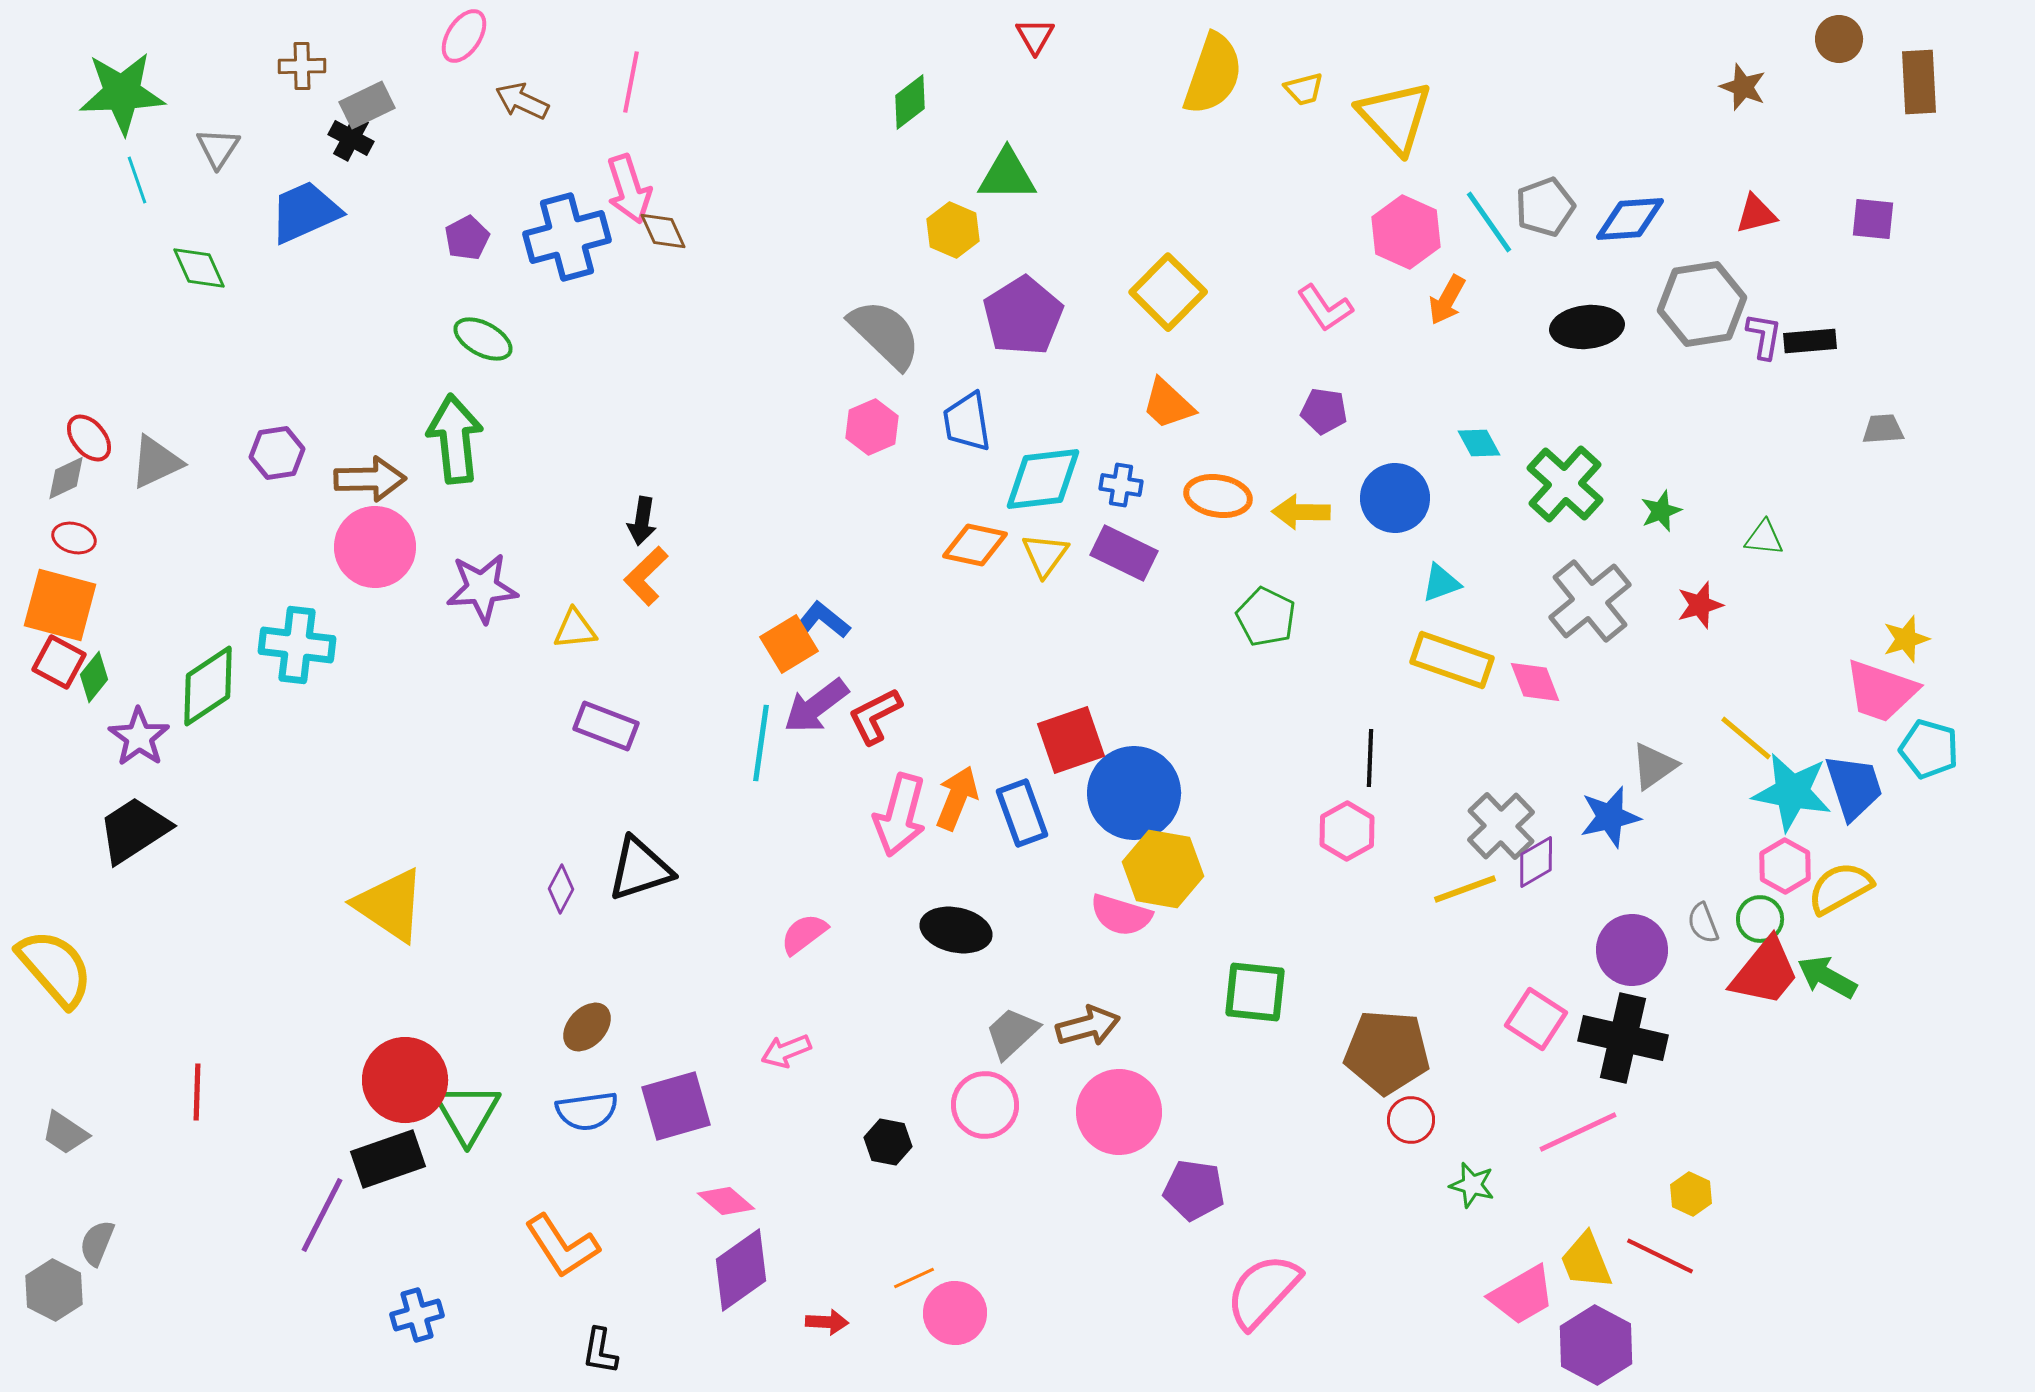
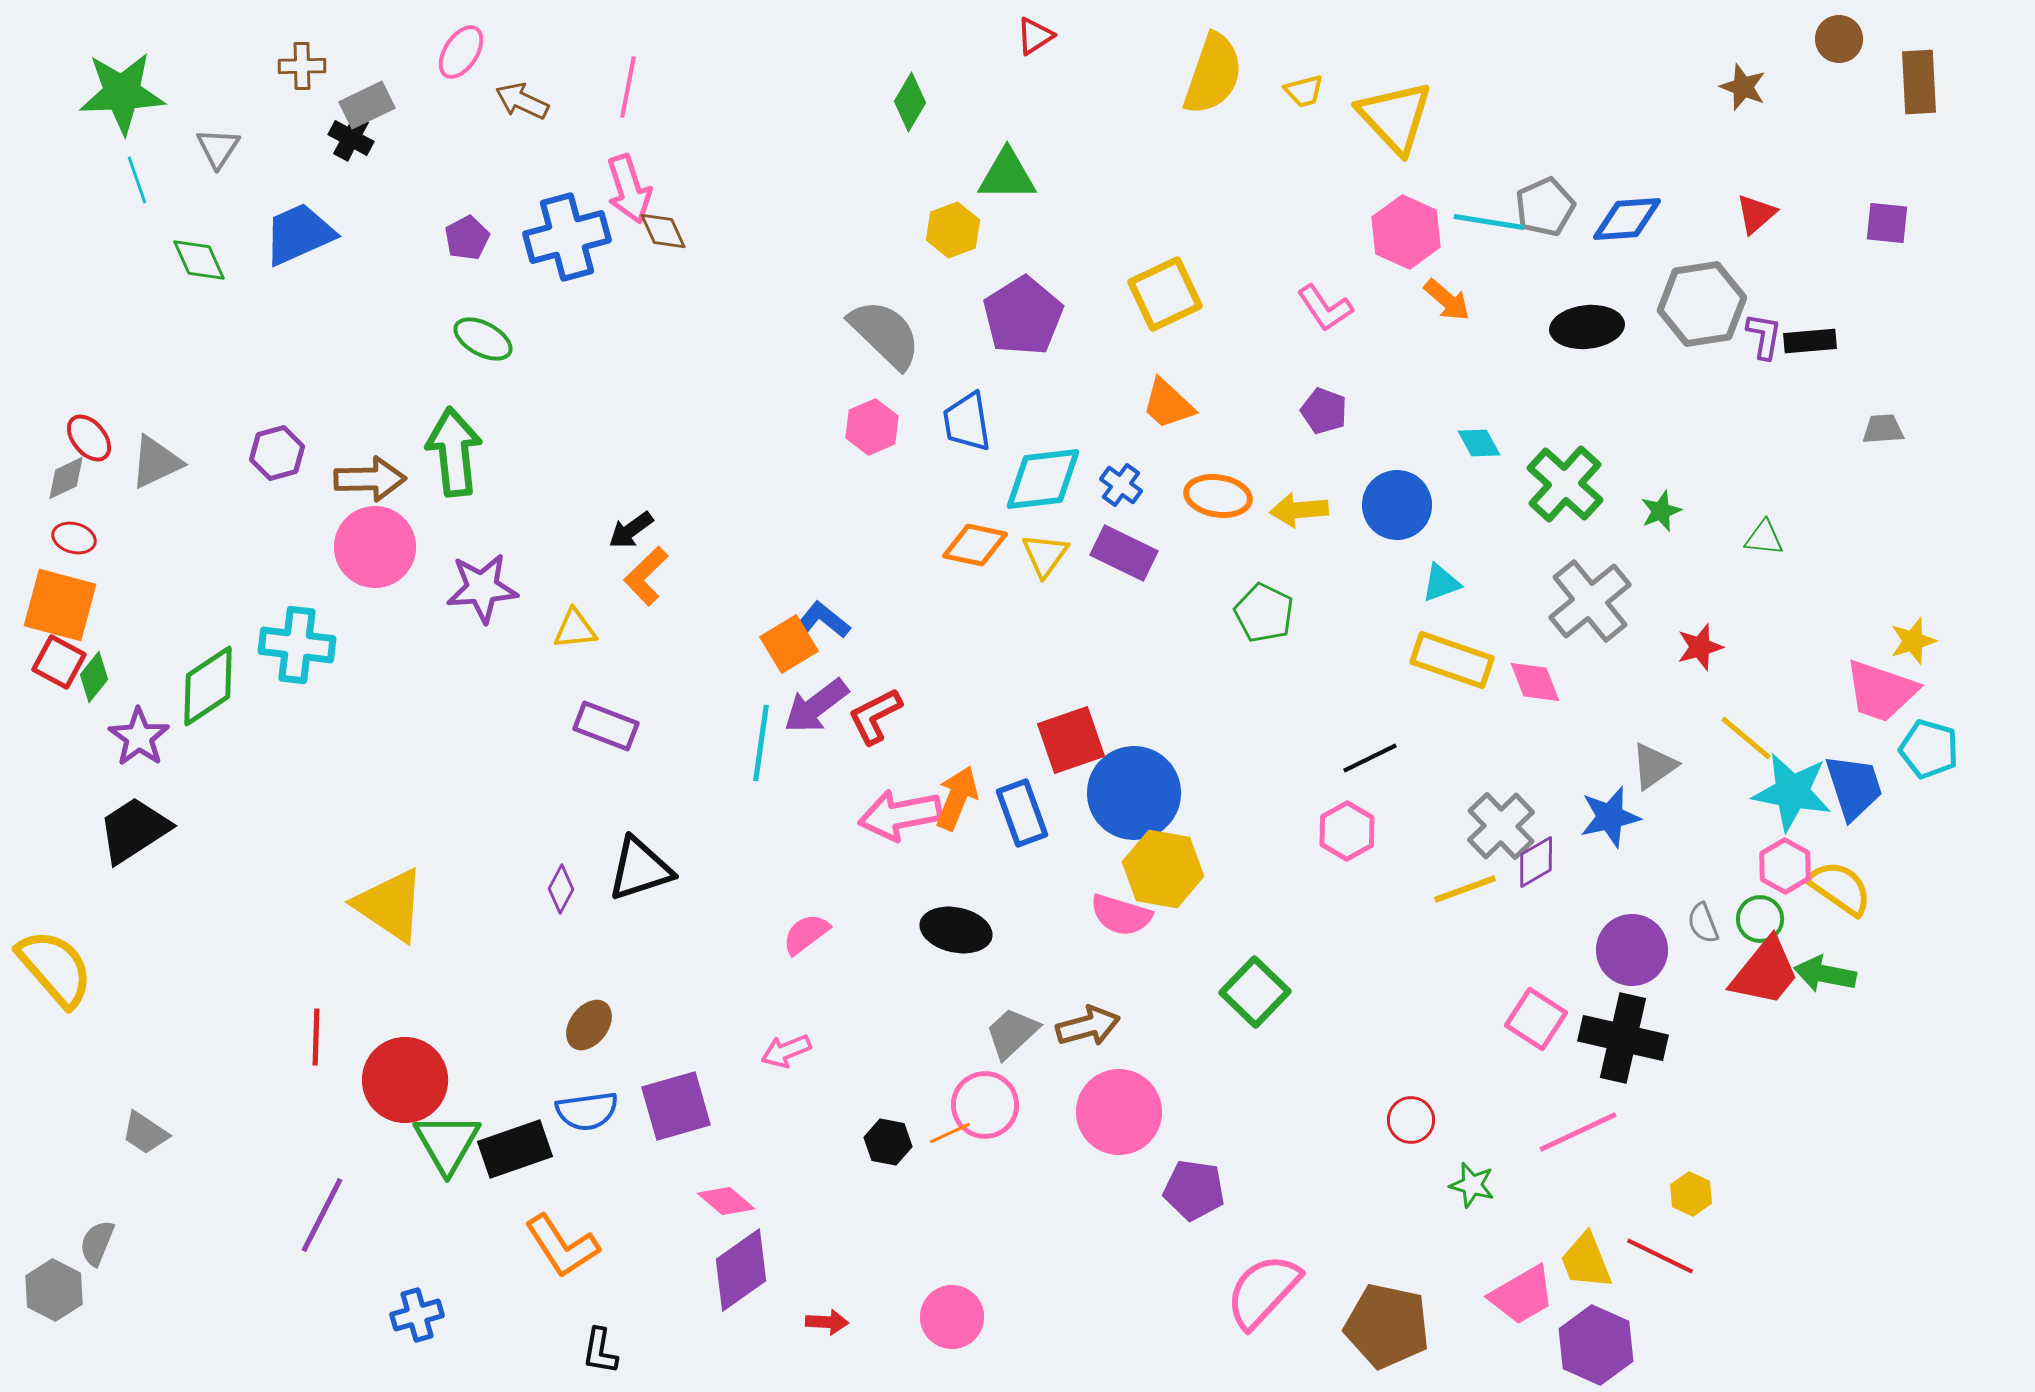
pink ellipse at (464, 36): moved 3 px left, 16 px down
red triangle at (1035, 36): rotated 27 degrees clockwise
pink line at (631, 82): moved 3 px left, 5 px down
yellow trapezoid at (1304, 89): moved 2 px down
green diamond at (910, 102): rotated 22 degrees counterclockwise
gray pentagon at (1545, 207): rotated 4 degrees counterclockwise
blue trapezoid at (305, 212): moved 6 px left, 22 px down
red triangle at (1756, 214): rotated 27 degrees counterclockwise
blue diamond at (1630, 219): moved 3 px left
purple square at (1873, 219): moved 14 px right, 4 px down
cyan line at (1489, 222): rotated 46 degrees counterclockwise
yellow hexagon at (953, 230): rotated 16 degrees clockwise
green diamond at (199, 268): moved 8 px up
yellow square at (1168, 292): moved 3 px left, 2 px down; rotated 20 degrees clockwise
orange arrow at (1447, 300): rotated 78 degrees counterclockwise
purple pentagon at (1324, 411): rotated 12 degrees clockwise
green arrow at (455, 439): moved 1 px left, 13 px down
purple hexagon at (277, 453): rotated 6 degrees counterclockwise
blue cross at (1121, 485): rotated 27 degrees clockwise
blue circle at (1395, 498): moved 2 px right, 7 px down
yellow arrow at (1301, 512): moved 2 px left, 2 px up; rotated 6 degrees counterclockwise
black arrow at (642, 521): moved 11 px left, 9 px down; rotated 45 degrees clockwise
red star at (1700, 605): moved 42 px down
green pentagon at (1266, 617): moved 2 px left, 4 px up
yellow star at (1906, 639): moved 7 px right, 2 px down
black line at (1370, 758): rotated 62 degrees clockwise
pink arrow at (900, 815): rotated 64 degrees clockwise
yellow semicircle at (1840, 888): rotated 64 degrees clockwise
pink semicircle at (804, 934): moved 2 px right
green arrow at (1827, 977): moved 2 px left, 3 px up; rotated 18 degrees counterclockwise
green square at (1255, 992): rotated 38 degrees clockwise
brown ellipse at (587, 1027): moved 2 px right, 2 px up; rotated 6 degrees counterclockwise
brown pentagon at (1387, 1052): moved 274 px down; rotated 8 degrees clockwise
red line at (197, 1092): moved 119 px right, 55 px up
green triangle at (467, 1113): moved 20 px left, 30 px down
gray trapezoid at (65, 1133): moved 80 px right
black rectangle at (388, 1159): moved 127 px right, 10 px up
orange line at (914, 1278): moved 36 px right, 145 px up
pink circle at (955, 1313): moved 3 px left, 4 px down
purple hexagon at (1596, 1345): rotated 4 degrees counterclockwise
